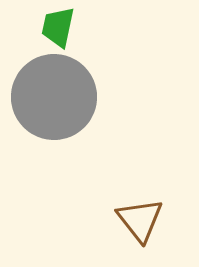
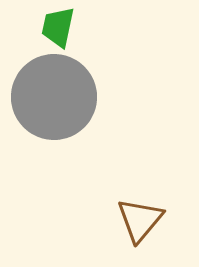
brown triangle: rotated 18 degrees clockwise
